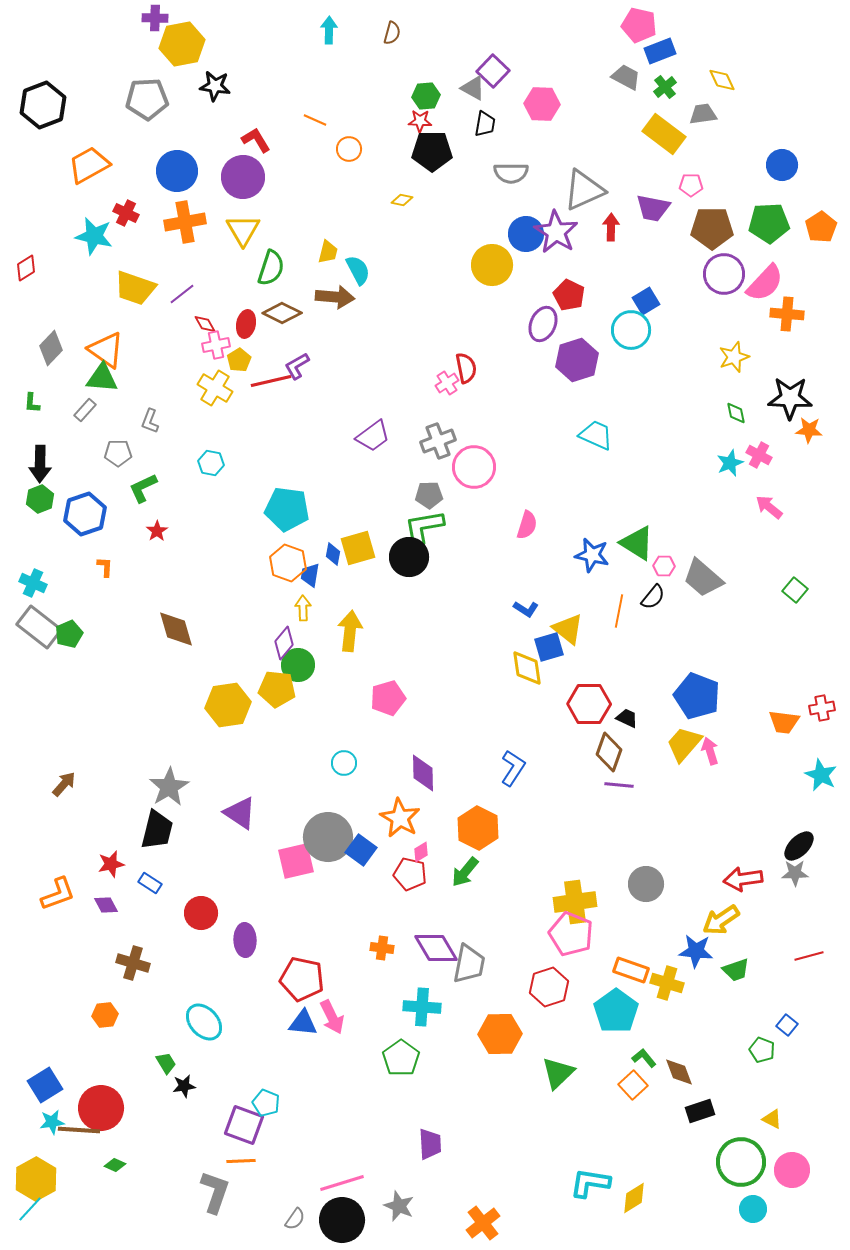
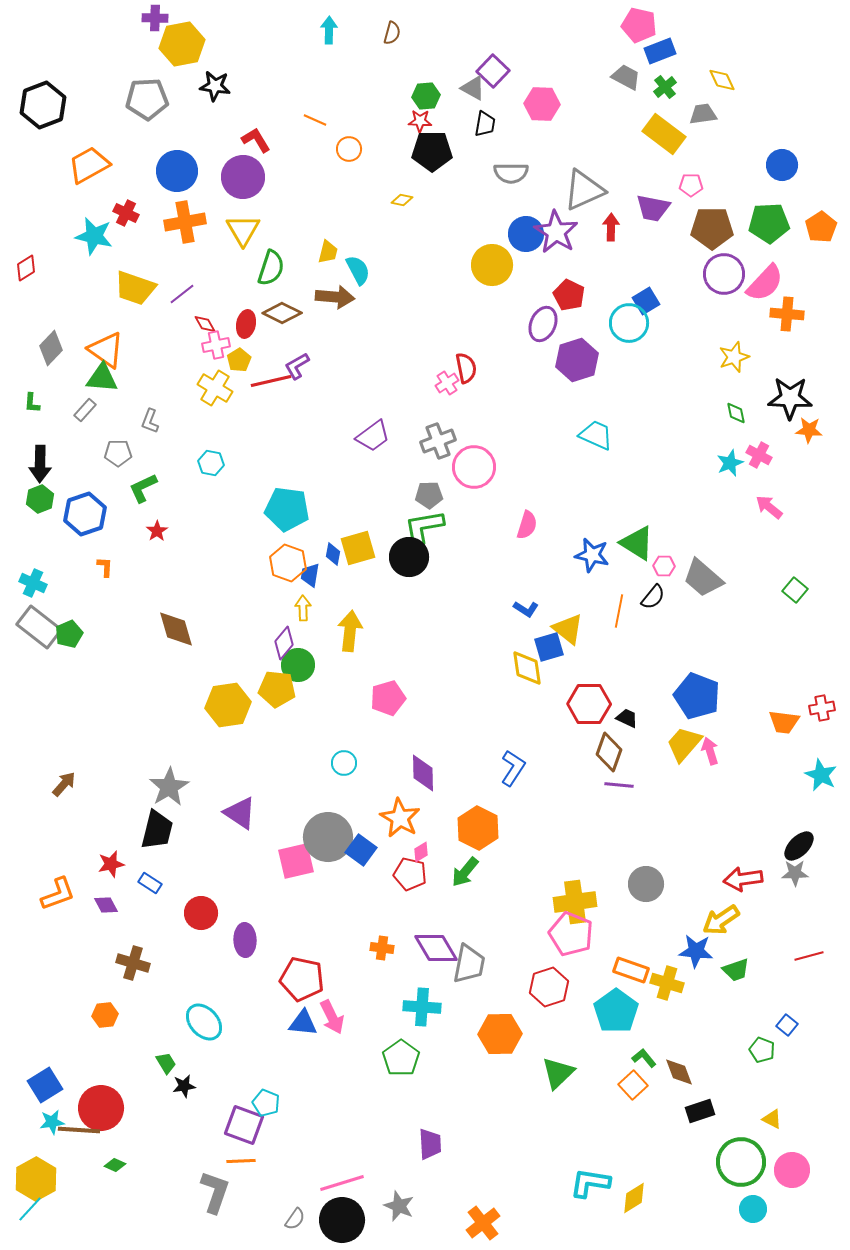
cyan circle at (631, 330): moved 2 px left, 7 px up
